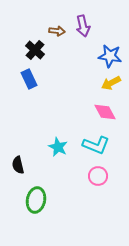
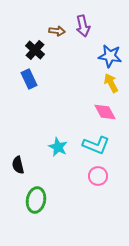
yellow arrow: rotated 90 degrees clockwise
